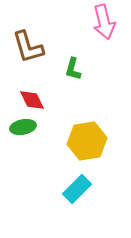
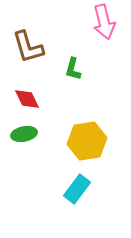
red diamond: moved 5 px left, 1 px up
green ellipse: moved 1 px right, 7 px down
cyan rectangle: rotated 8 degrees counterclockwise
